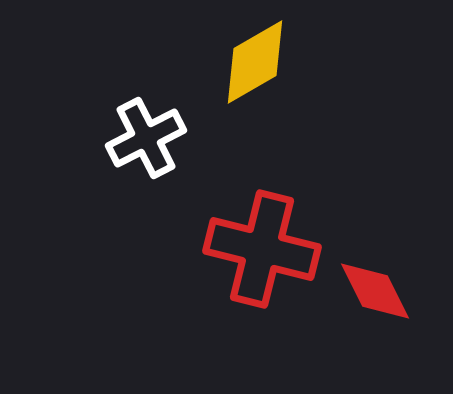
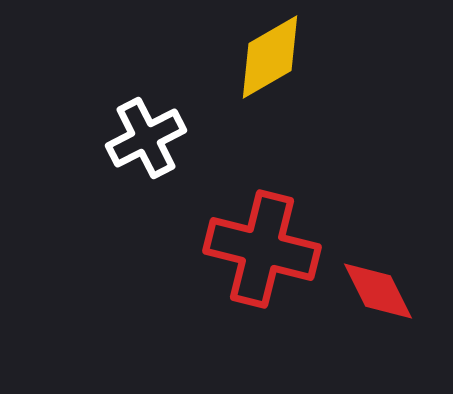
yellow diamond: moved 15 px right, 5 px up
red diamond: moved 3 px right
